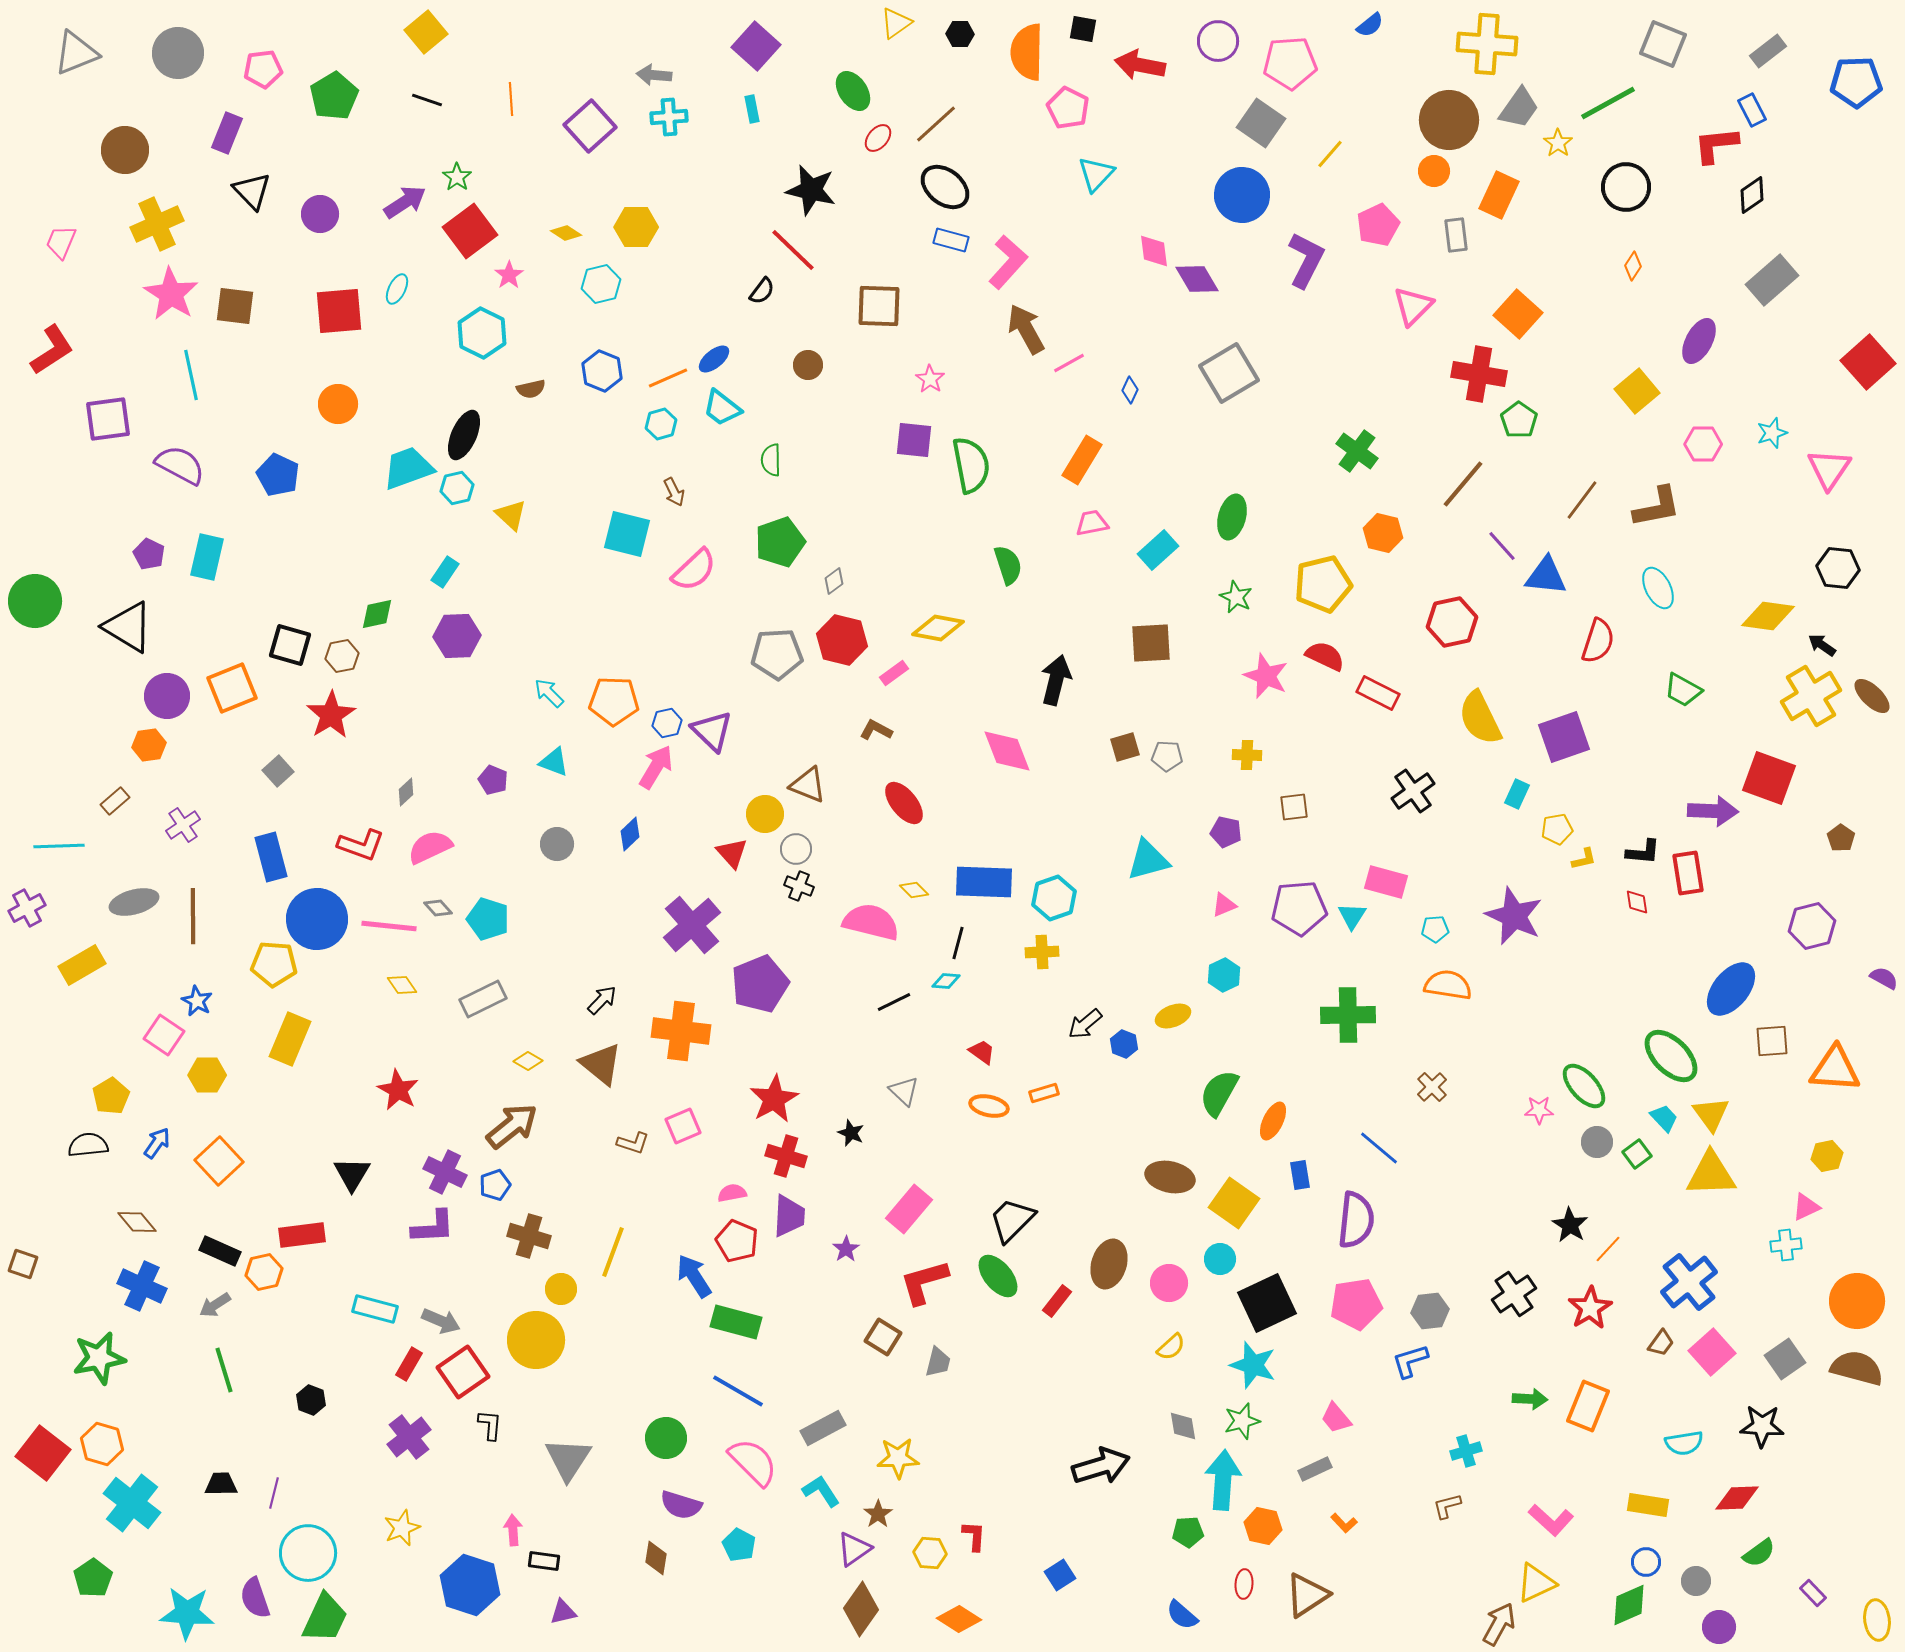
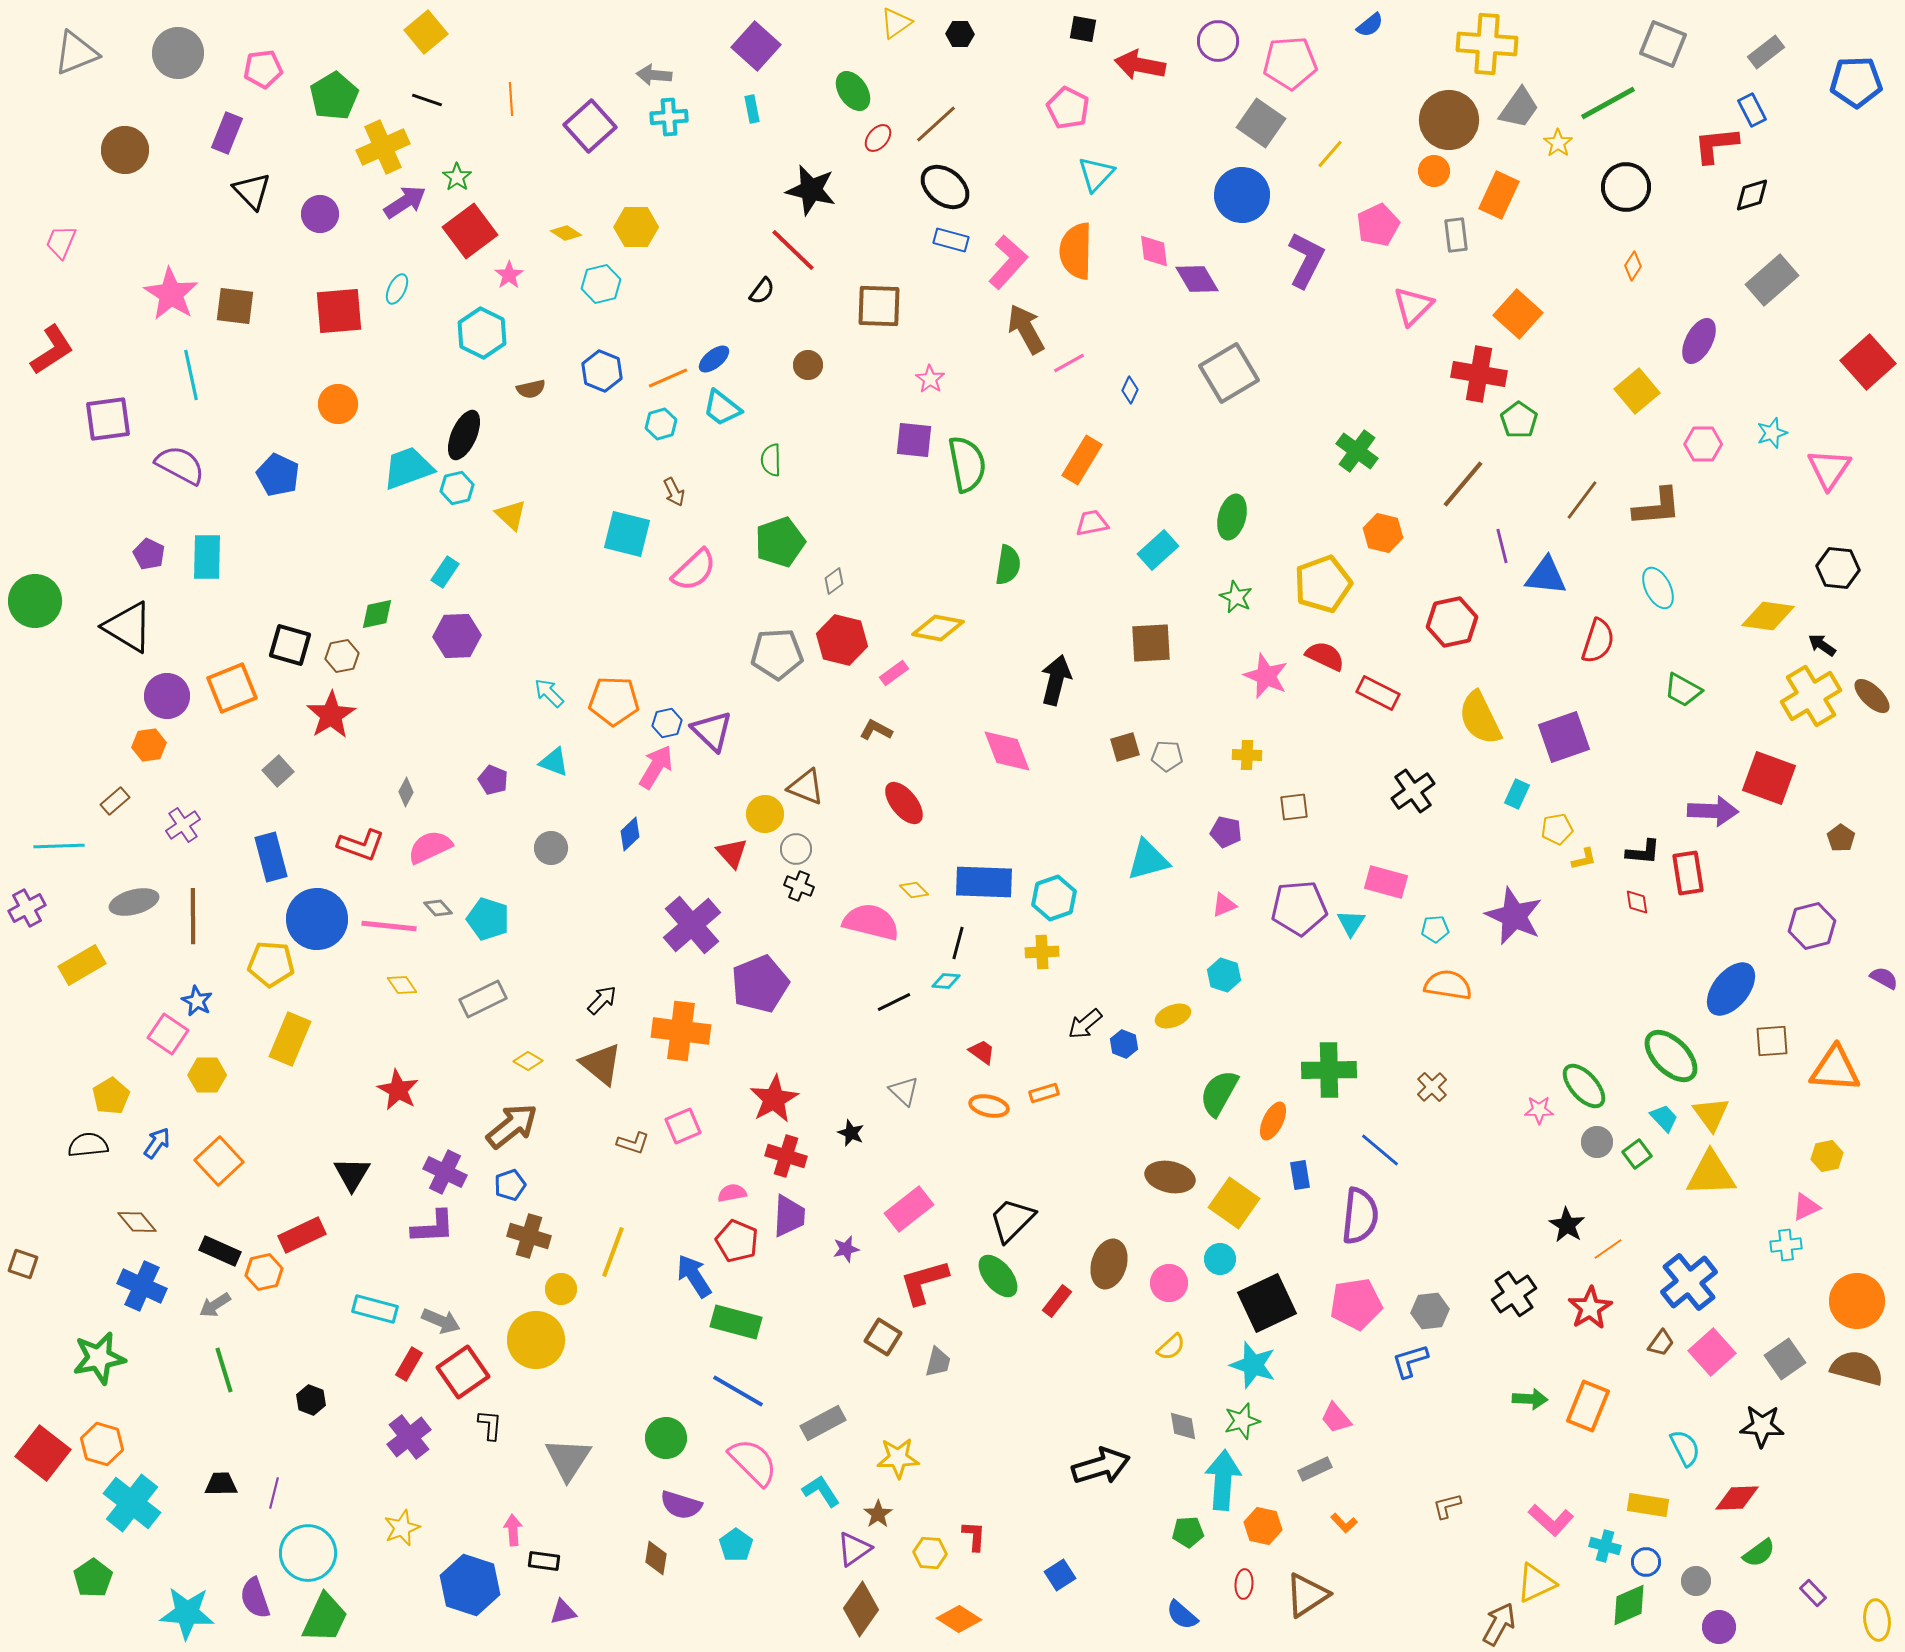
gray rectangle at (1768, 51): moved 2 px left, 1 px down
orange semicircle at (1027, 52): moved 49 px right, 199 px down
black diamond at (1752, 195): rotated 18 degrees clockwise
yellow cross at (157, 224): moved 226 px right, 77 px up
green semicircle at (971, 465): moved 4 px left, 1 px up
brown L-shape at (1657, 507): rotated 6 degrees clockwise
purple line at (1502, 546): rotated 28 degrees clockwise
cyan rectangle at (207, 557): rotated 12 degrees counterclockwise
green semicircle at (1008, 565): rotated 27 degrees clockwise
yellow pentagon at (1323, 584): rotated 6 degrees counterclockwise
brown triangle at (808, 785): moved 2 px left, 2 px down
gray diamond at (406, 792): rotated 20 degrees counterclockwise
gray circle at (557, 844): moved 6 px left, 4 px down
cyan triangle at (1352, 916): moved 1 px left, 7 px down
yellow pentagon at (274, 964): moved 3 px left
cyan hexagon at (1224, 975): rotated 16 degrees counterclockwise
green cross at (1348, 1015): moved 19 px left, 55 px down
pink square at (164, 1035): moved 4 px right, 1 px up
blue line at (1379, 1148): moved 1 px right, 2 px down
blue pentagon at (495, 1185): moved 15 px right
pink rectangle at (909, 1209): rotated 12 degrees clockwise
purple semicircle at (1356, 1220): moved 4 px right, 4 px up
black star at (1570, 1225): moved 3 px left
red rectangle at (302, 1235): rotated 18 degrees counterclockwise
purple star at (846, 1249): rotated 20 degrees clockwise
orange line at (1608, 1249): rotated 12 degrees clockwise
gray rectangle at (823, 1428): moved 5 px up
cyan semicircle at (1684, 1443): moved 1 px right, 5 px down; rotated 108 degrees counterclockwise
cyan cross at (1466, 1451): moved 139 px right, 95 px down; rotated 32 degrees clockwise
cyan pentagon at (739, 1545): moved 3 px left; rotated 8 degrees clockwise
